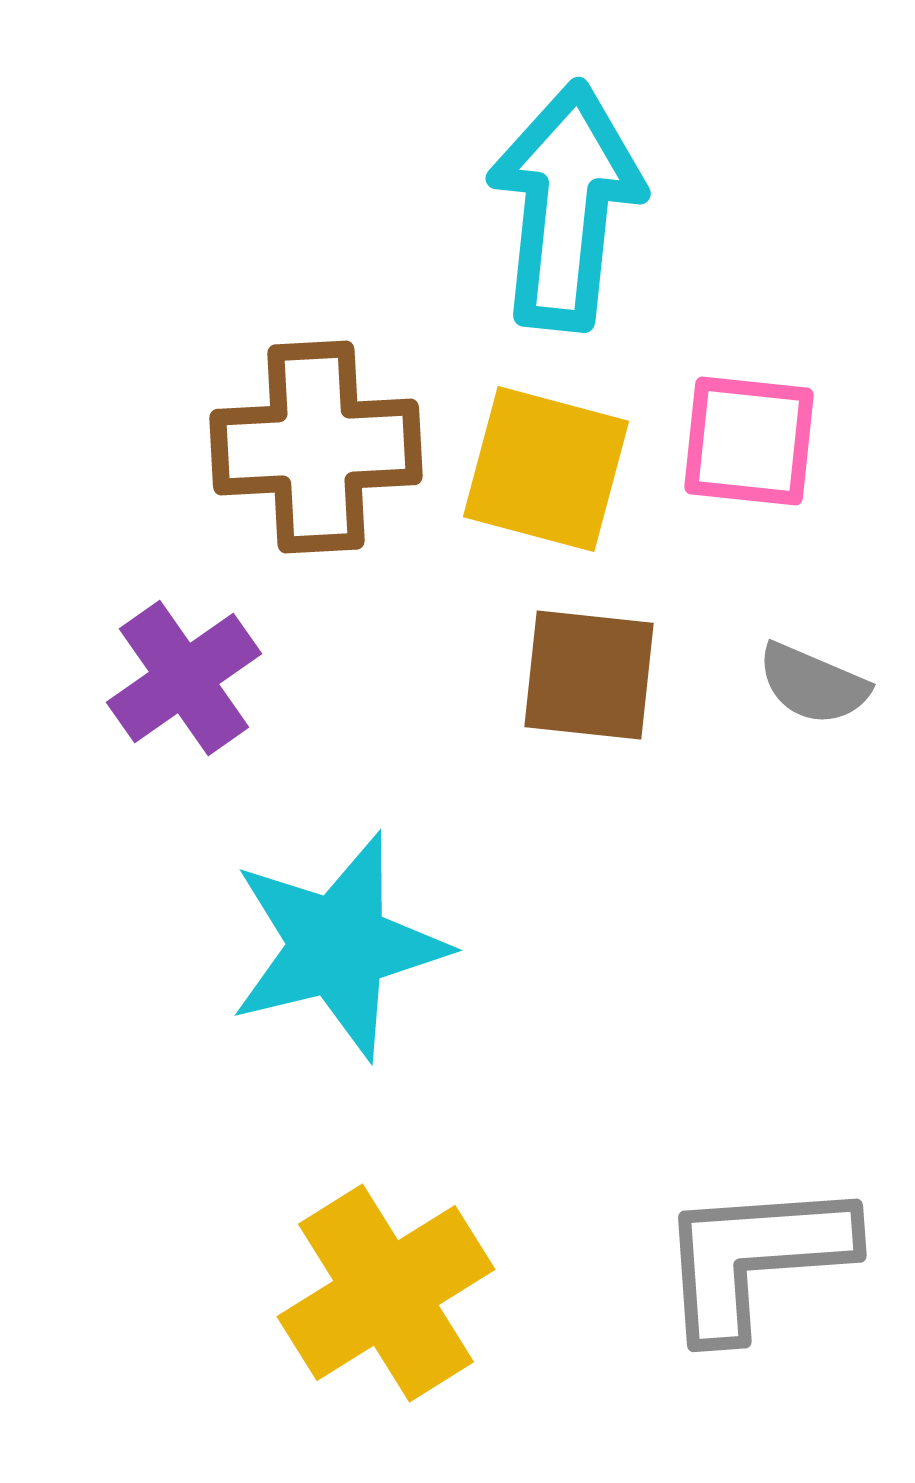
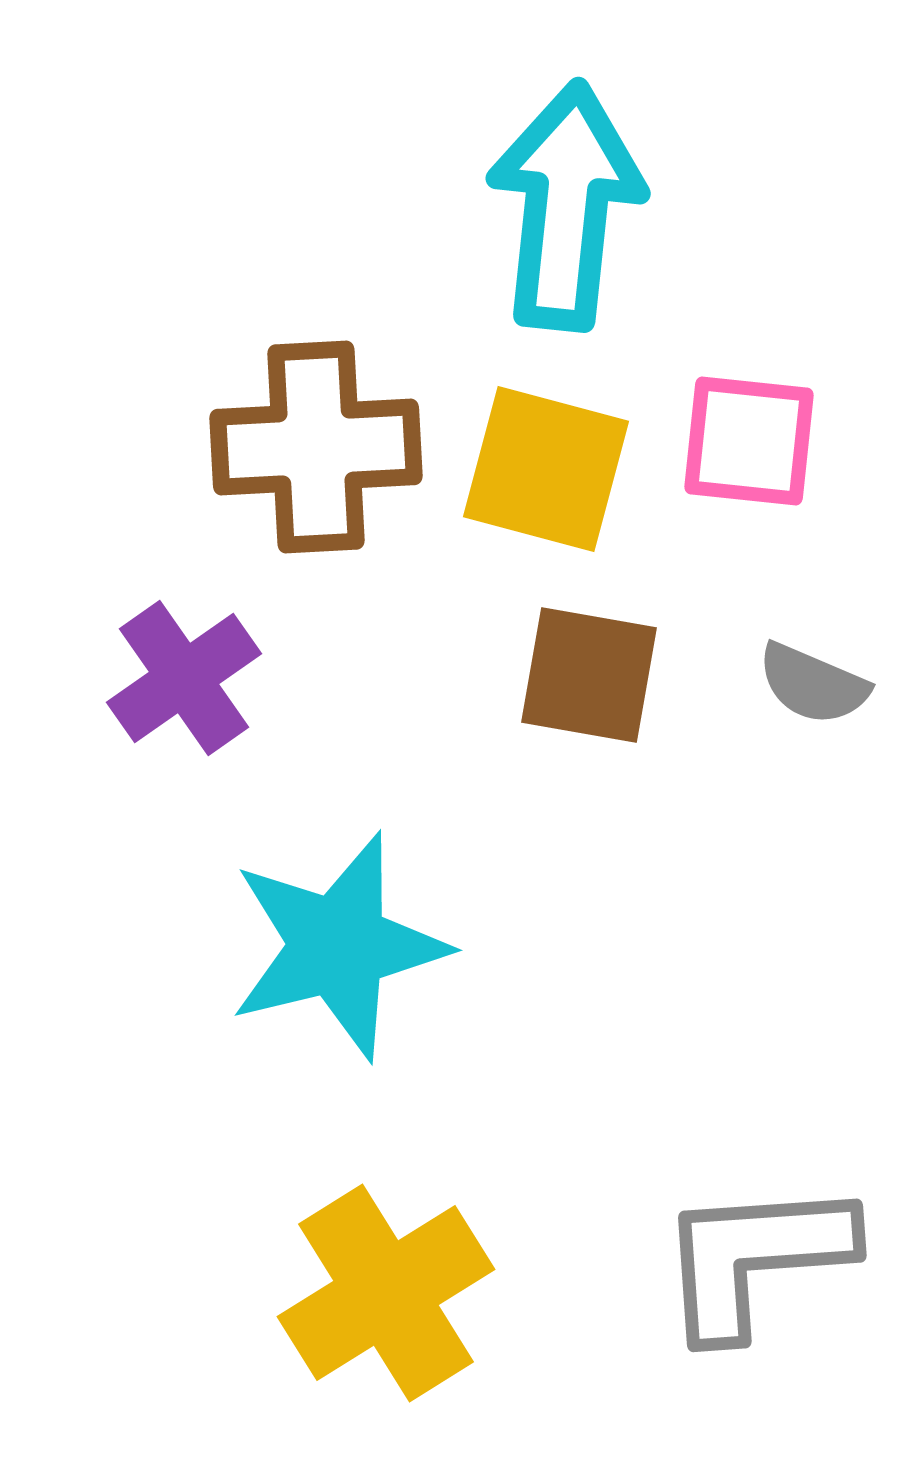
brown square: rotated 4 degrees clockwise
